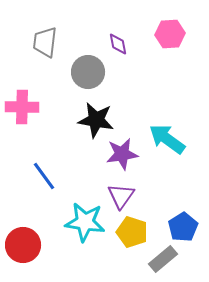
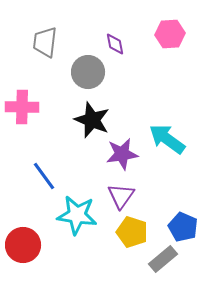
purple diamond: moved 3 px left
black star: moved 4 px left; rotated 12 degrees clockwise
cyan star: moved 8 px left, 7 px up
blue pentagon: rotated 16 degrees counterclockwise
